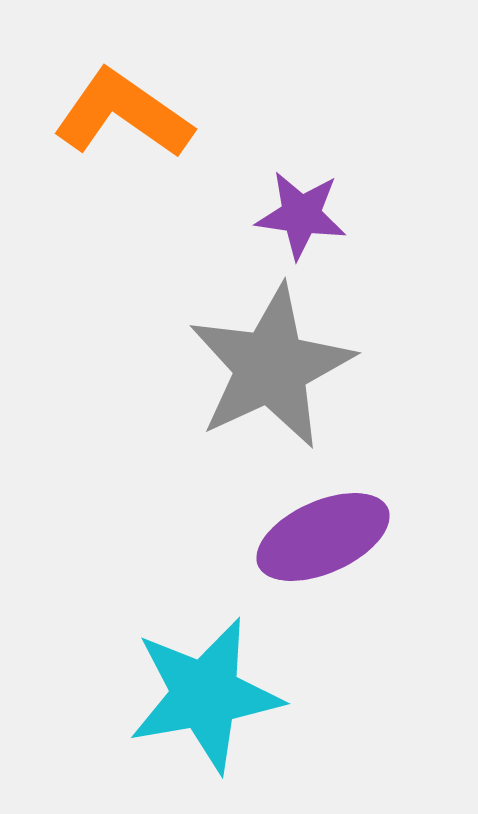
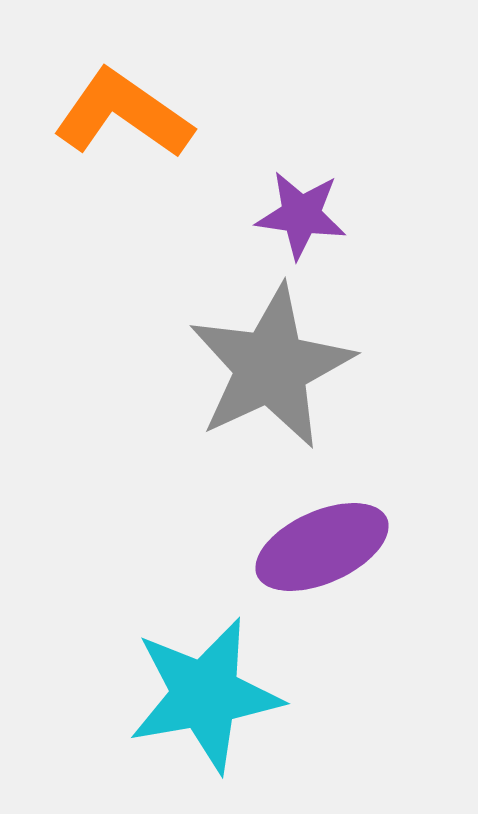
purple ellipse: moved 1 px left, 10 px down
